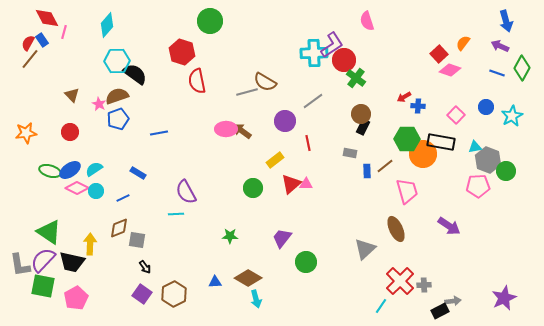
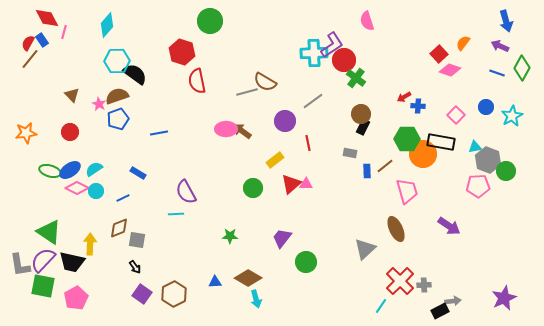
black arrow at (145, 267): moved 10 px left
